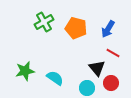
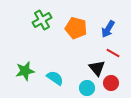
green cross: moved 2 px left, 2 px up
